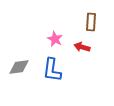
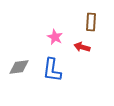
pink star: moved 2 px up
